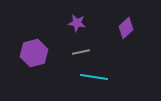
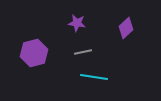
gray line: moved 2 px right
